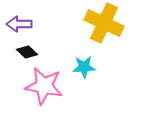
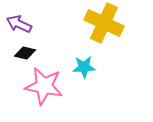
purple arrow: rotated 25 degrees clockwise
black diamond: moved 2 px left, 1 px down; rotated 30 degrees counterclockwise
